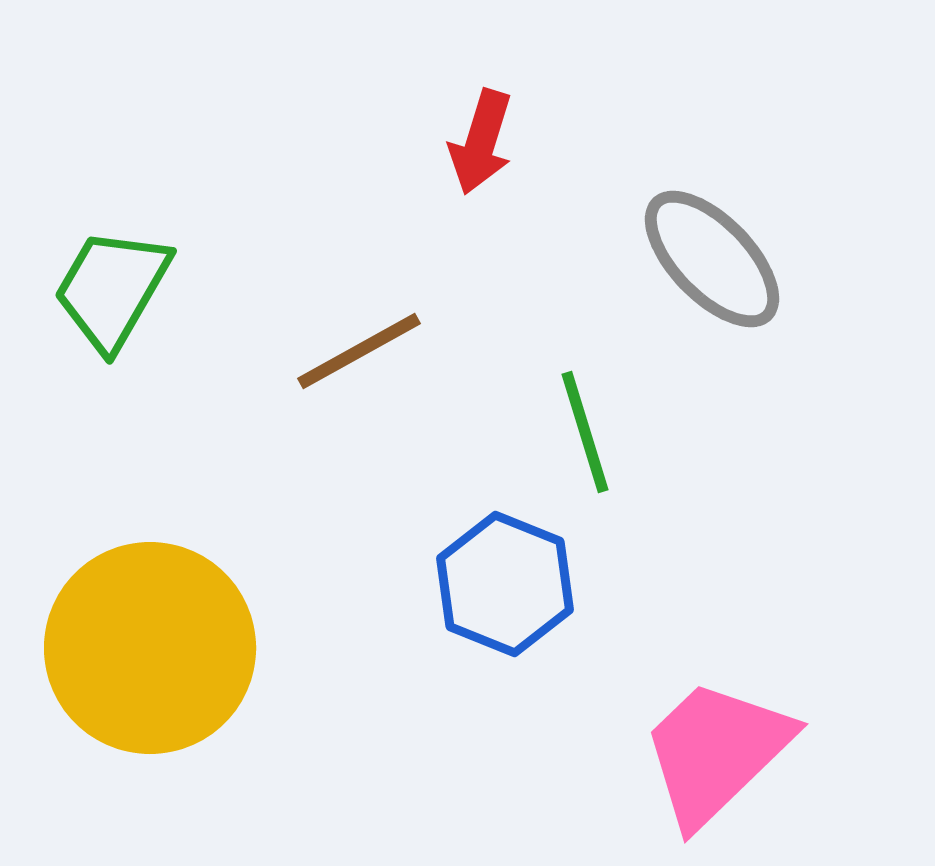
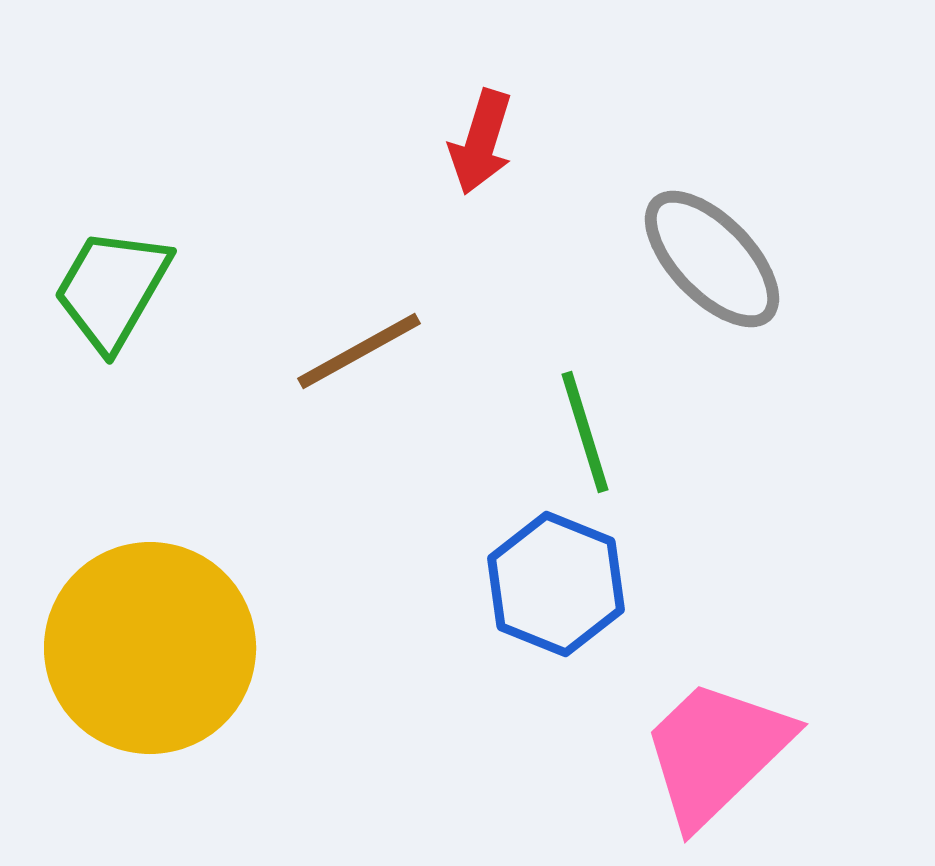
blue hexagon: moved 51 px right
